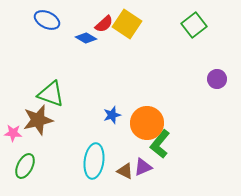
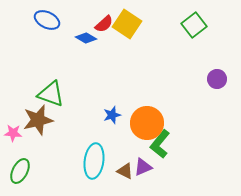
green ellipse: moved 5 px left, 5 px down
